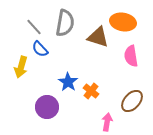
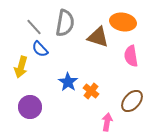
purple circle: moved 17 px left
